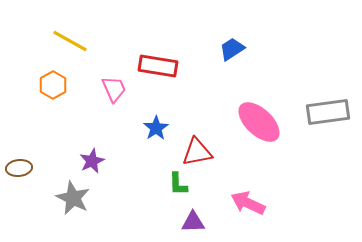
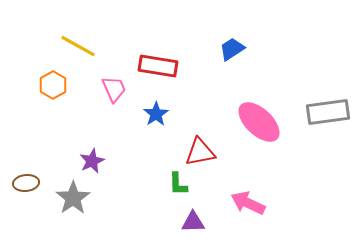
yellow line: moved 8 px right, 5 px down
blue star: moved 14 px up
red triangle: moved 3 px right
brown ellipse: moved 7 px right, 15 px down
gray star: rotated 12 degrees clockwise
